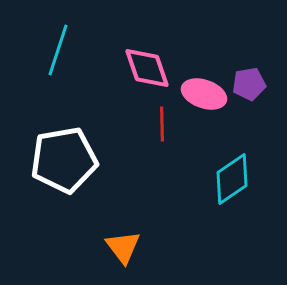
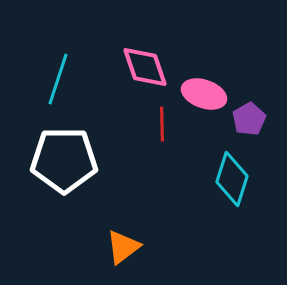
cyan line: moved 29 px down
pink diamond: moved 2 px left, 1 px up
purple pentagon: moved 35 px down; rotated 20 degrees counterclockwise
white pentagon: rotated 10 degrees clockwise
cyan diamond: rotated 38 degrees counterclockwise
orange triangle: rotated 30 degrees clockwise
